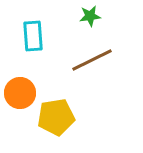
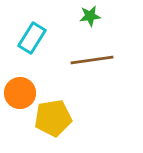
cyan rectangle: moved 1 px left, 2 px down; rotated 36 degrees clockwise
brown line: rotated 18 degrees clockwise
yellow pentagon: moved 3 px left, 1 px down
